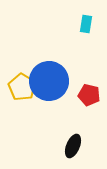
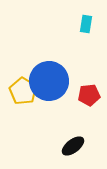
yellow pentagon: moved 1 px right, 4 px down
red pentagon: rotated 20 degrees counterclockwise
black ellipse: rotated 30 degrees clockwise
